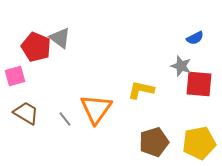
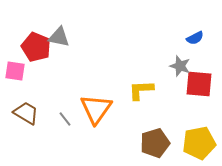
gray triangle: moved 1 px left, 1 px up; rotated 25 degrees counterclockwise
gray star: moved 1 px left
pink square: moved 5 px up; rotated 25 degrees clockwise
yellow L-shape: rotated 16 degrees counterclockwise
brown pentagon: moved 1 px right, 1 px down
